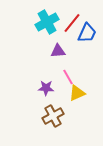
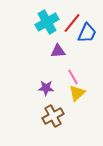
pink line: moved 5 px right
yellow triangle: rotated 18 degrees counterclockwise
